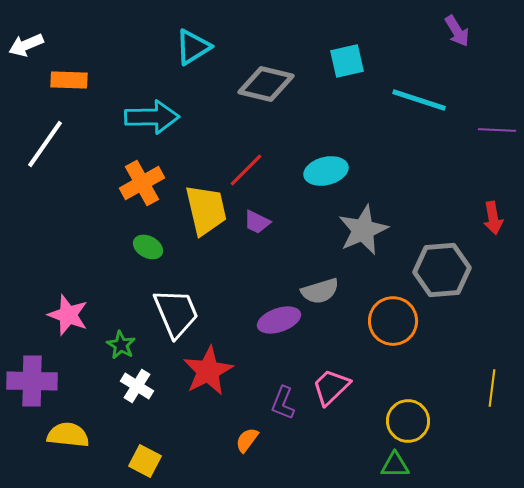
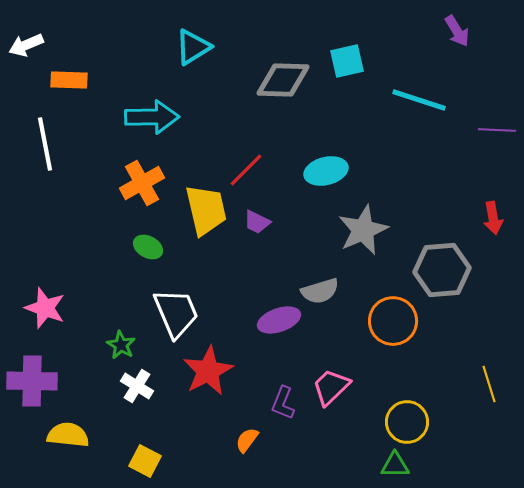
gray diamond: moved 17 px right, 4 px up; rotated 12 degrees counterclockwise
white line: rotated 46 degrees counterclockwise
pink star: moved 23 px left, 7 px up
yellow line: moved 3 px left, 4 px up; rotated 24 degrees counterclockwise
yellow circle: moved 1 px left, 1 px down
